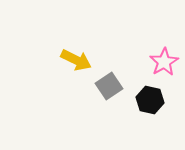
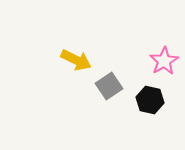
pink star: moved 1 px up
